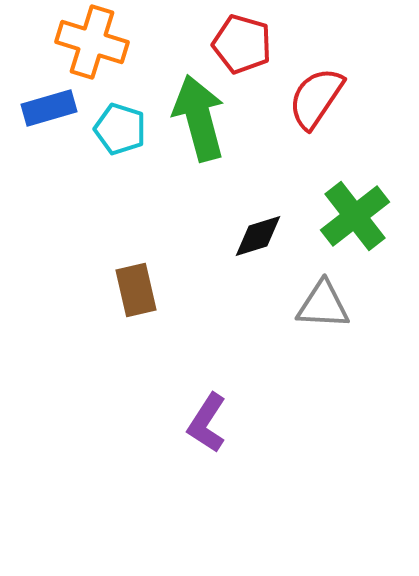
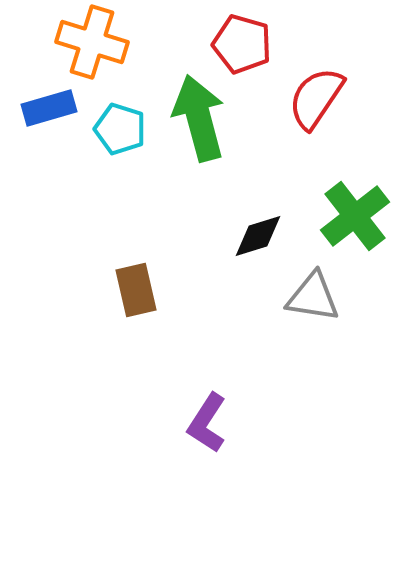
gray triangle: moved 10 px left, 8 px up; rotated 6 degrees clockwise
